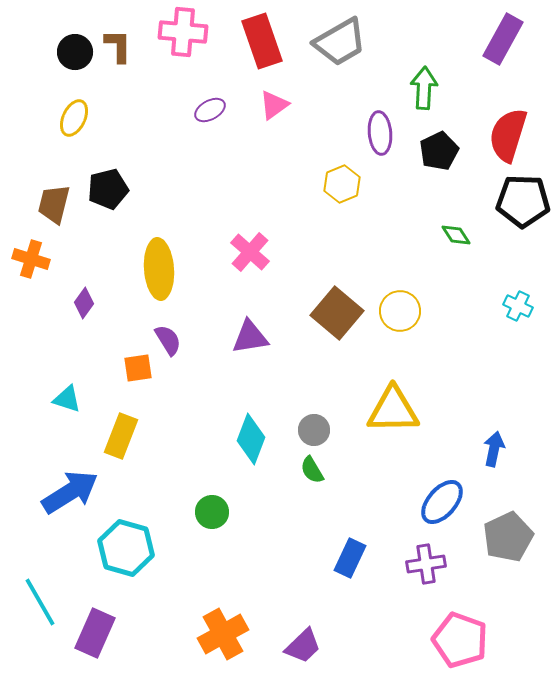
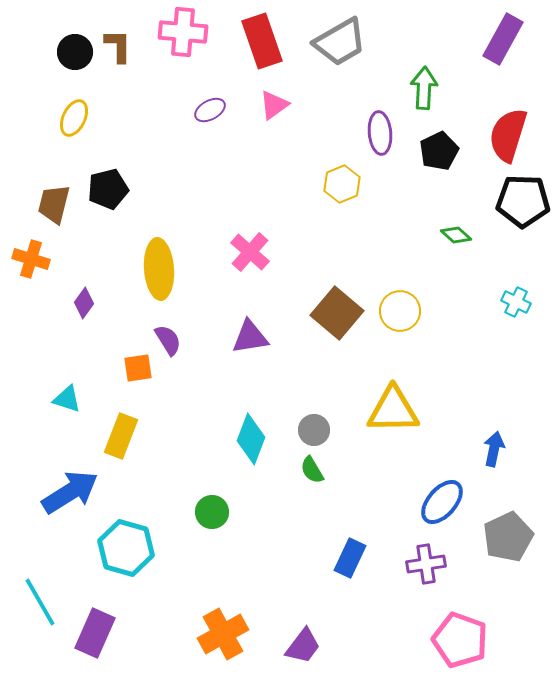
green diamond at (456, 235): rotated 16 degrees counterclockwise
cyan cross at (518, 306): moved 2 px left, 4 px up
purple trapezoid at (303, 646): rotated 9 degrees counterclockwise
